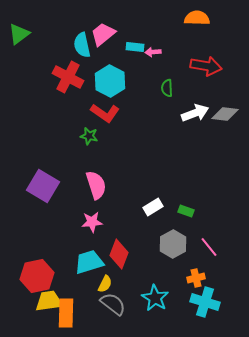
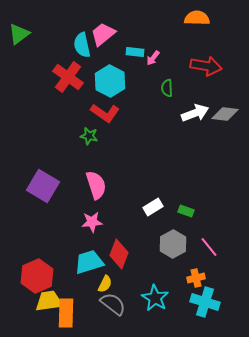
cyan rectangle: moved 5 px down
pink arrow: moved 6 px down; rotated 49 degrees counterclockwise
red cross: rotated 8 degrees clockwise
red hexagon: rotated 12 degrees counterclockwise
